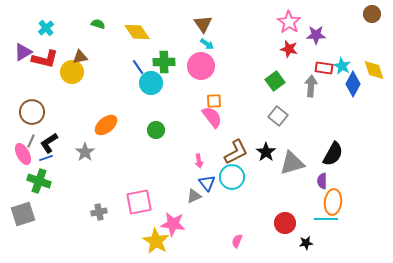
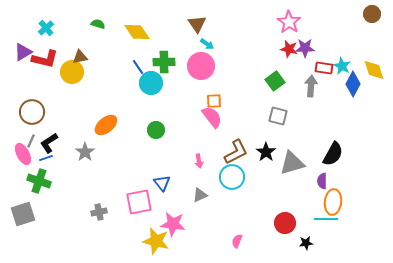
brown triangle at (203, 24): moved 6 px left
purple star at (316, 35): moved 11 px left, 13 px down
gray square at (278, 116): rotated 24 degrees counterclockwise
blue triangle at (207, 183): moved 45 px left
gray triangle at (194, 196): moved 6 px right, 1 px up
yellow star at (156, 241): rotated 16 degrees counterclockwise
